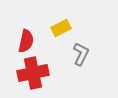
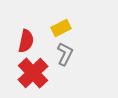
gray L-shape: moved 16 px left
red cross: rotated 32 degrees counterclockwise
